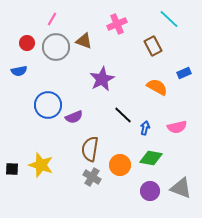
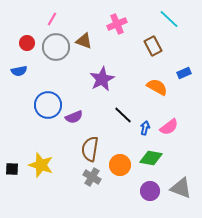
pink semicircle: moved 8 px left; rotated 24 degrees counterclockwise
